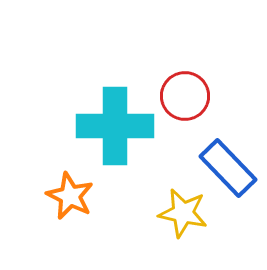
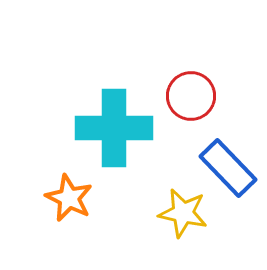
red circle: moved 6 px right
cyan cross: moved 1 px left, 2 px down
orange star: moved 1 px left, 2 px down
